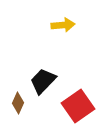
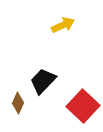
yellow arrow: rotated 20 degrees counterclockwise
red square: moved 5 px right; rotated 12 degrees counterclockwise
